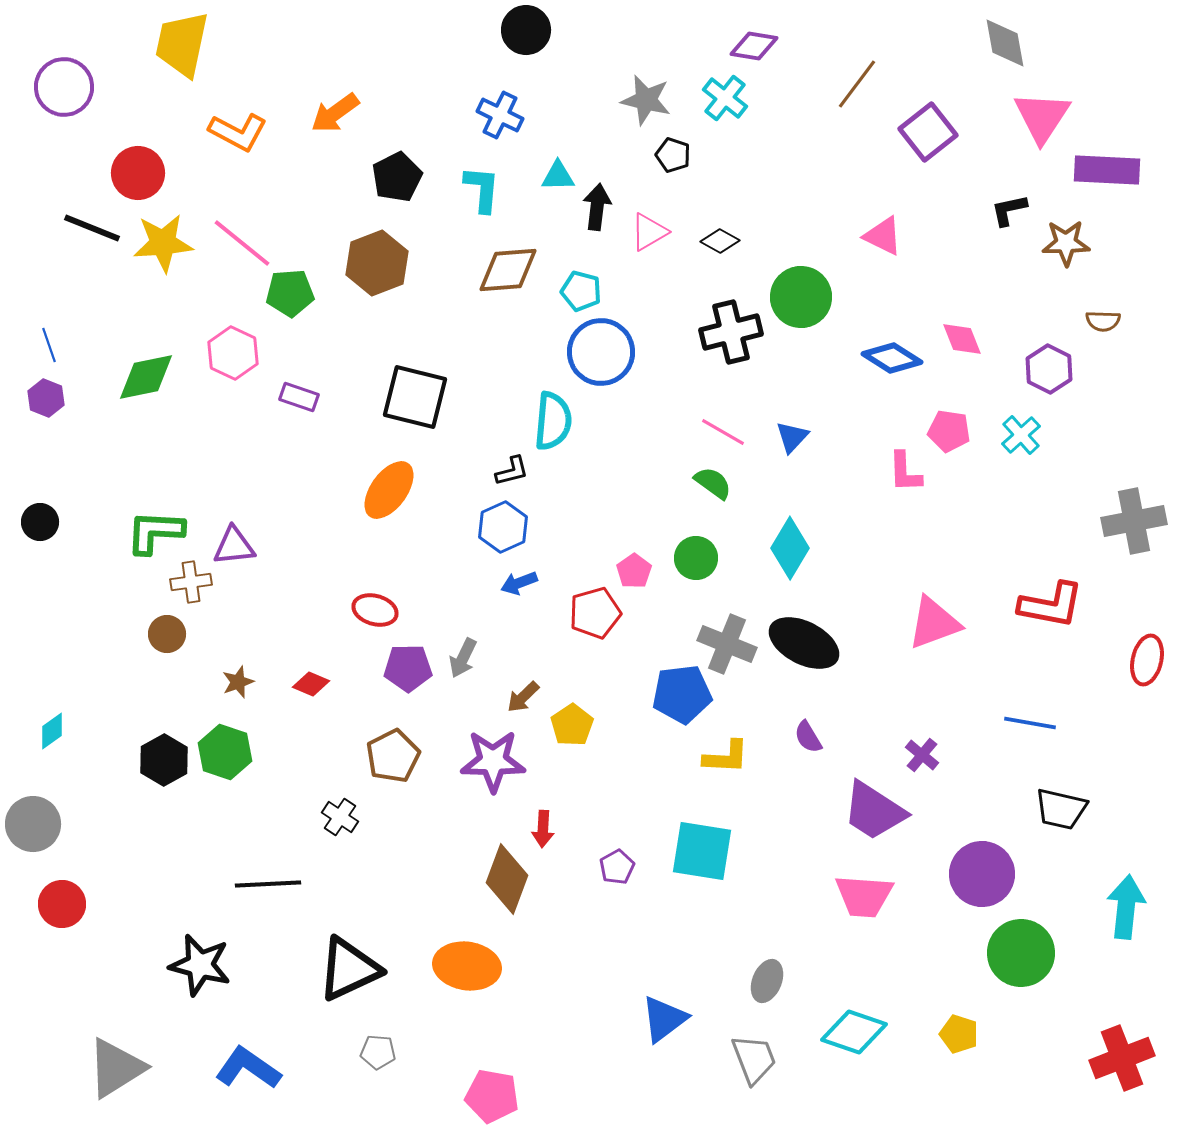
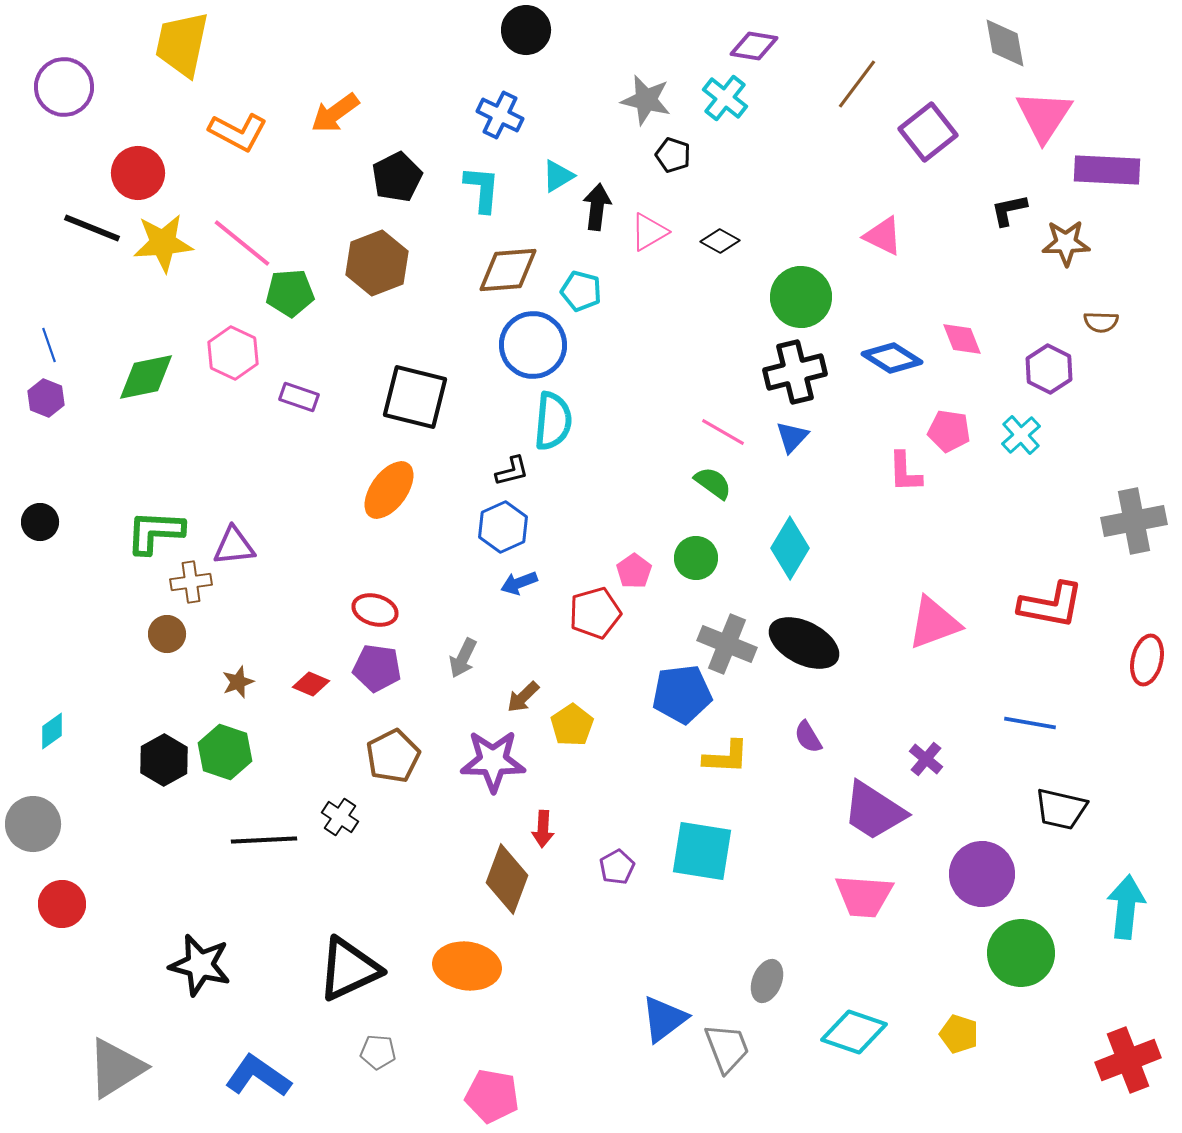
pink triangle at (1042, 117): moved 2 px right, 1 px up
cyan triangle at (558, 176): rotated 30 degrees counterclockwise
brown semicircle at (1103, 321): moved 2 px left, 1 px down
black cross at (731, 332): moved 64 px right, 40 px down
blue circle at (601, 352): moved 68 px left, 7 px up
purple pentagon at (408, 668): moved 31 px left; rotated 9 degrees clockwise
purple cross at (922, 755): moved 4 px right, 4 px down
black line at (268, 884): moved 4 px left, 44 px up
red cross at (1122, 1058): moved 6 px right, 2 px down
gray trapezoid at (754, 1059): moved 27 px left, 11 px up
blue L-shape at (248, 1068): moved 10 px right, 8 px down
